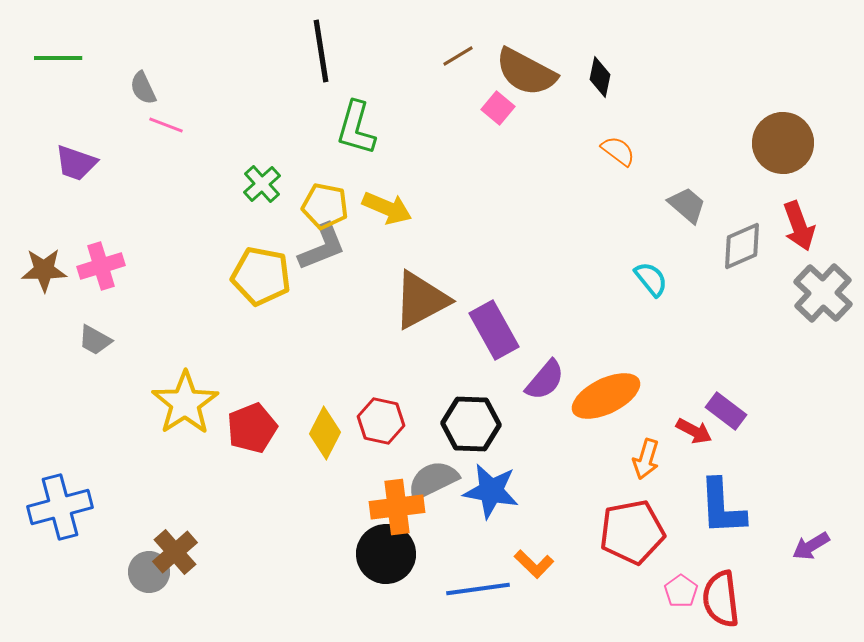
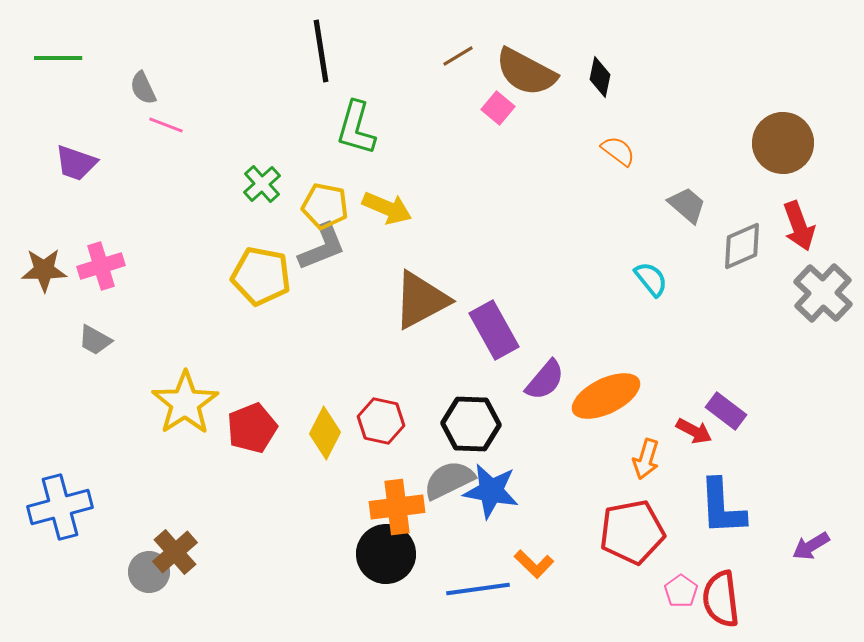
gray semicircle at (433, 480): moved 16 px right
